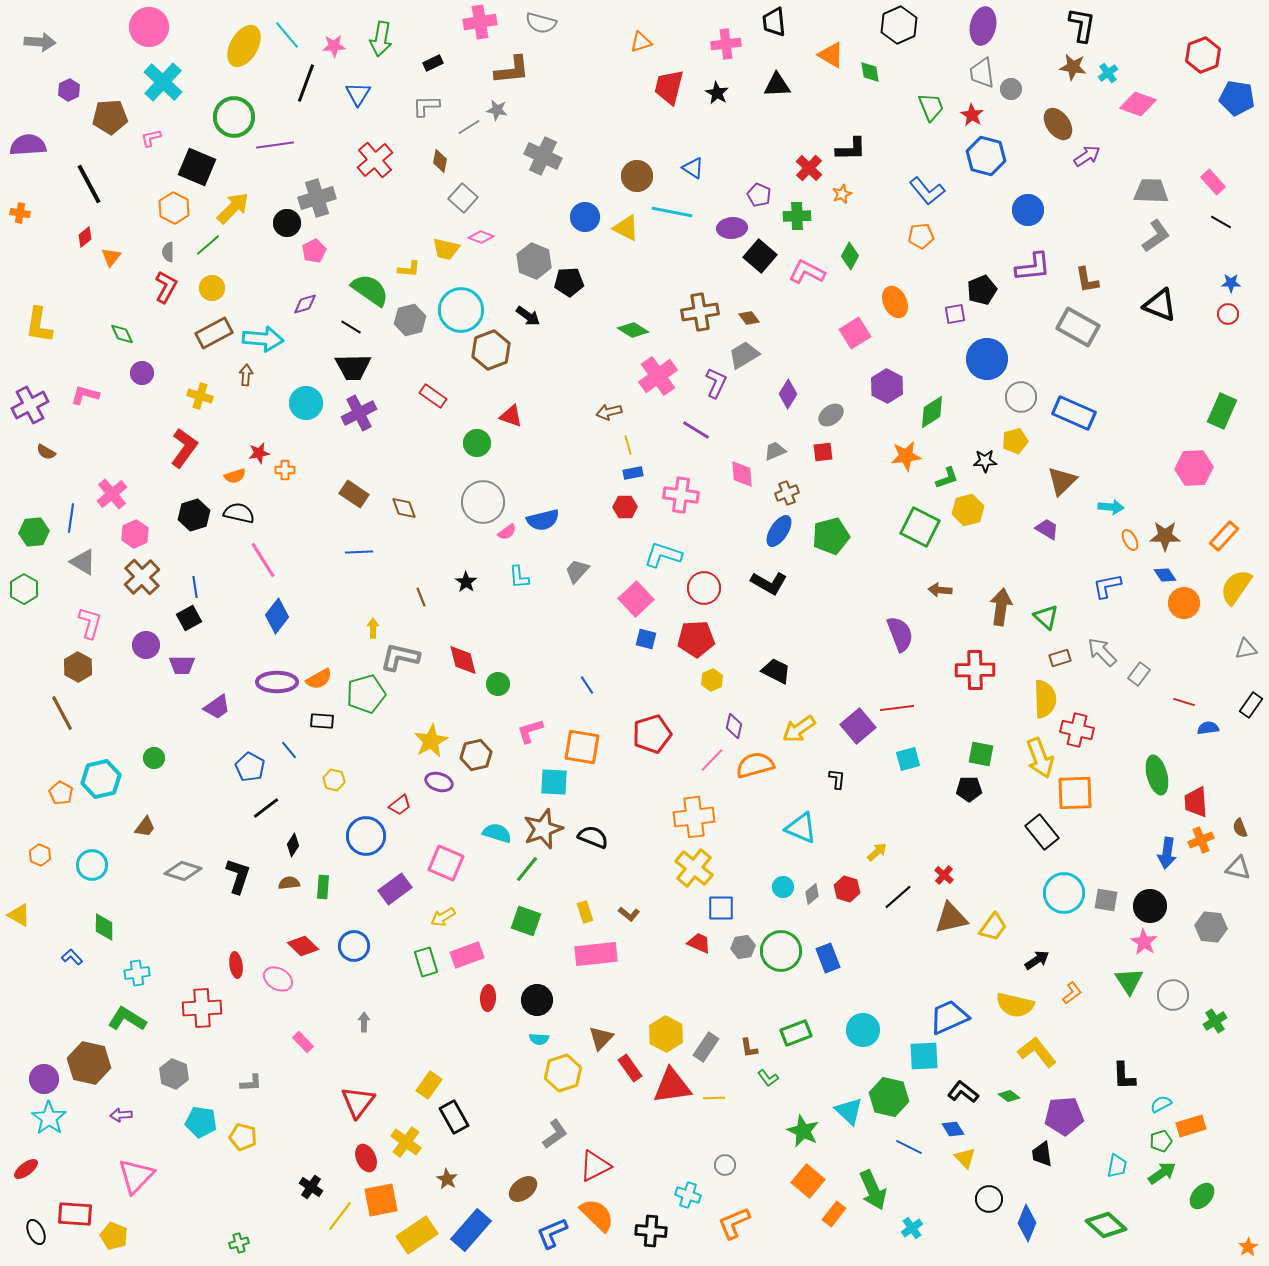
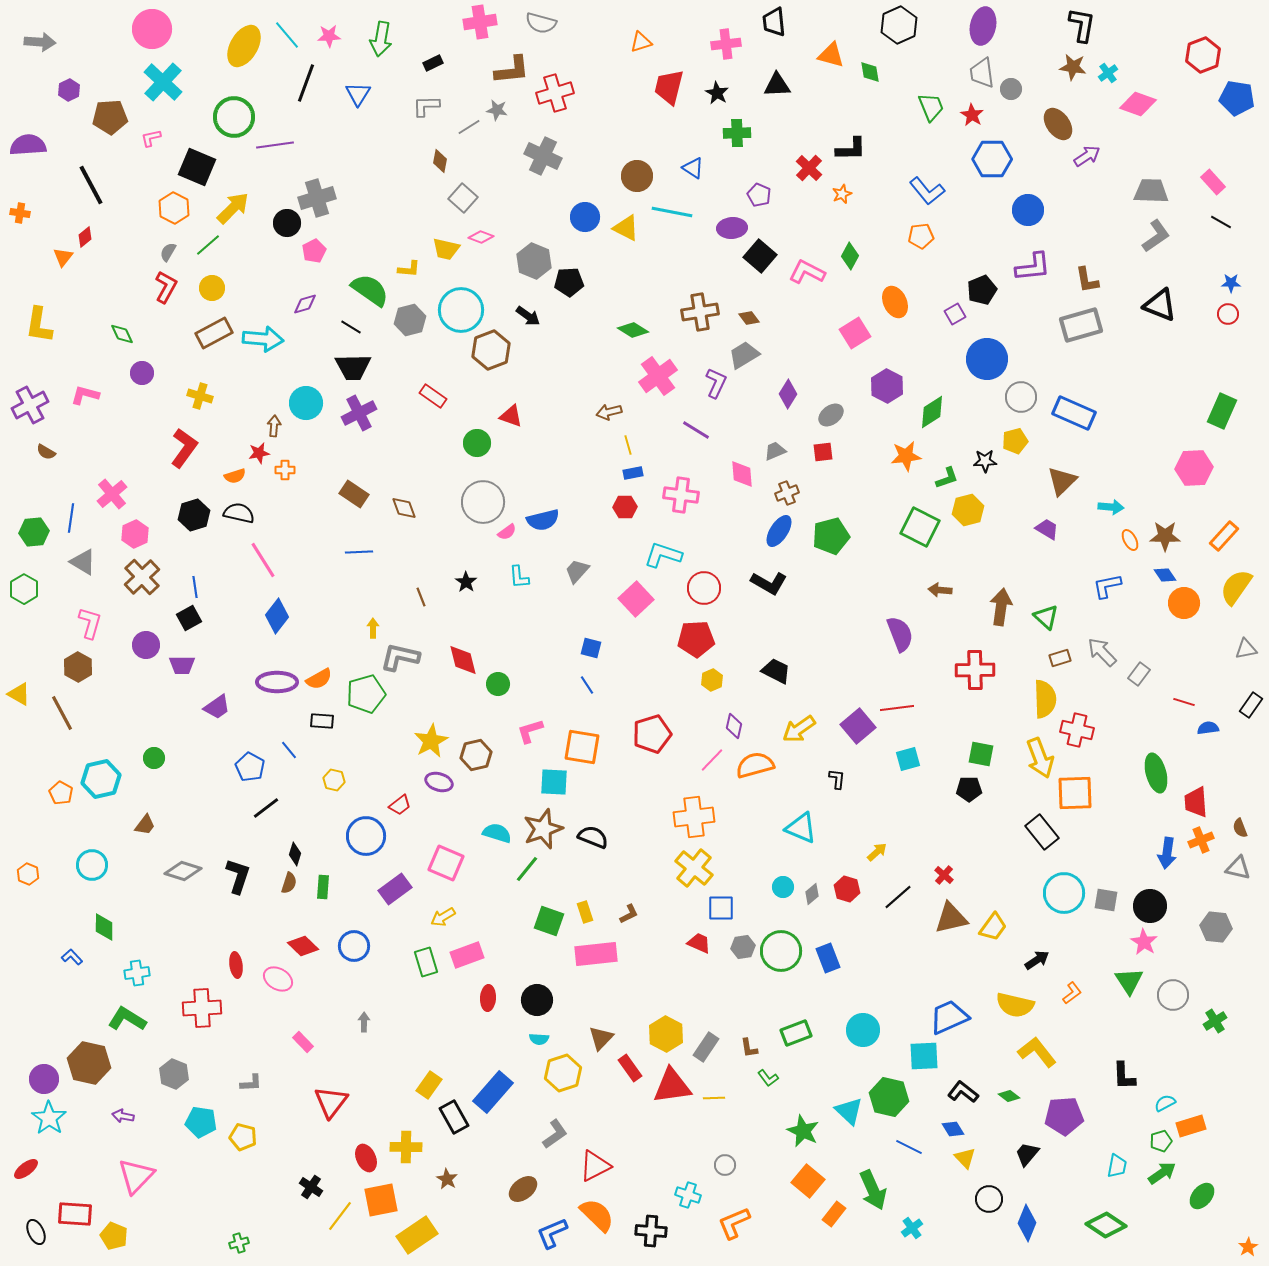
pink circle at (149, 27): moved 3 px right, 2 px down
pink star at (334, 46): moved 5 px left, 10 px up
orange triangle at (831, 55): rotated 16 degrees counterclockwise
blue hexagon at (986, 156): moved 6 px right, 3 px down; rotated 15 degrees counterclockwise
red cross at (375, 160): moved 180 px right, 67 px up; rotated 24 degrees clockwise
black line at (89, 184): moved 2 px right, 1 px down
green cross at (797, 216): moved 60 px left, 83 px up
gray semicircle at (168, 252): rotated 30 degrees clockwise
orange triangle at (111, 257): moved 48 px left
purple square at (955, 314): rotated 20 degrees counterclockwise
gray rectangle at (1078, 327): moved 3 px right, 2 px up; rotated 45 degrees counterclockwise
brown arrow at (246, 375): moved 28 px right, 51 px down
blue square at (646, 639): moved 55 px left, 9 px down
green ellipse at (1157, 775): moved 1 px left, 2 px up
brown trapezoid at (145, 827): moved 2 px up
black diamond at (293, 845): moved 2 px right, 9 px down; rotated 15 degrees counterclockwise
orange hexagon at (40, 855): moved 12 px left, 19 px down
brown semicircle at (289, 883): rotated 115 degrees clockwise
brown L-shape at (629, 914): rotated 65 degrees counterclockwise
yellow triangle at (19, 915): moved 221 px up
green square at (526, 921): moved 23 px right
gray hexagon at (1211, 927): moved 5 px right
red triangle at (358, 1102): moved 27 px left
cyan semicircle at (1161, 1104): moved 4 px right, 1 px up
purple arrow at (121, 1115): moved 2 px right, 1 px down; rotated 15 degrees clockwise
yellow cross at (406, 1142): moved 5 px down; rotated 36 degrees counterclockwise
black trapezoid at (1042, 1154): moved 15 px left; rotated 48 degrees clockwise
green diamond at (1106, 1225): rotated 9 degrees counterclockwise
blue rectangle at (471, 1230): moved 22 px right, 138 px up
